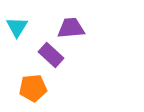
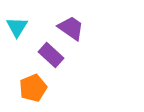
purple trapezoid: rotated 40 degrees clockwise
orange pentagon: rotated 16 degrees counterclockwise
